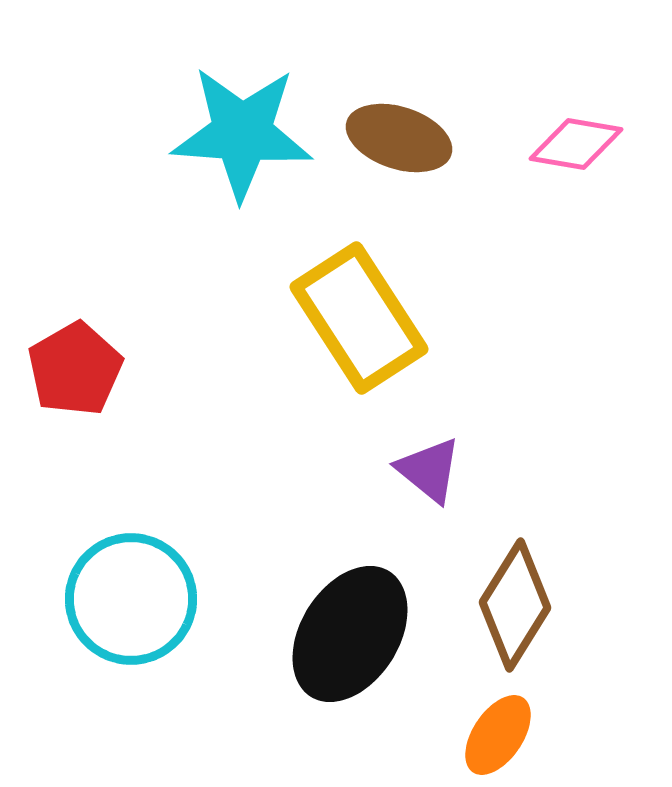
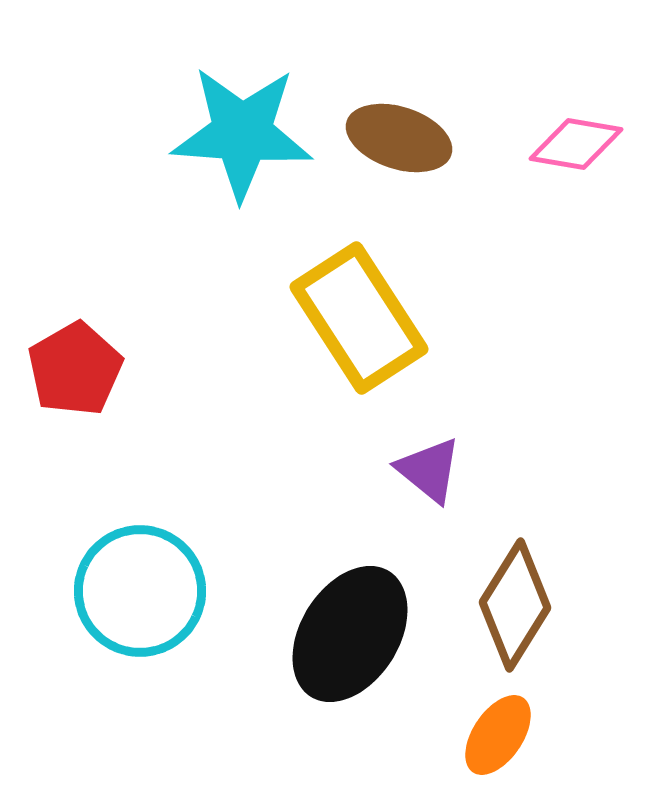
cyan circle: moved 9 px right, 8 px up
